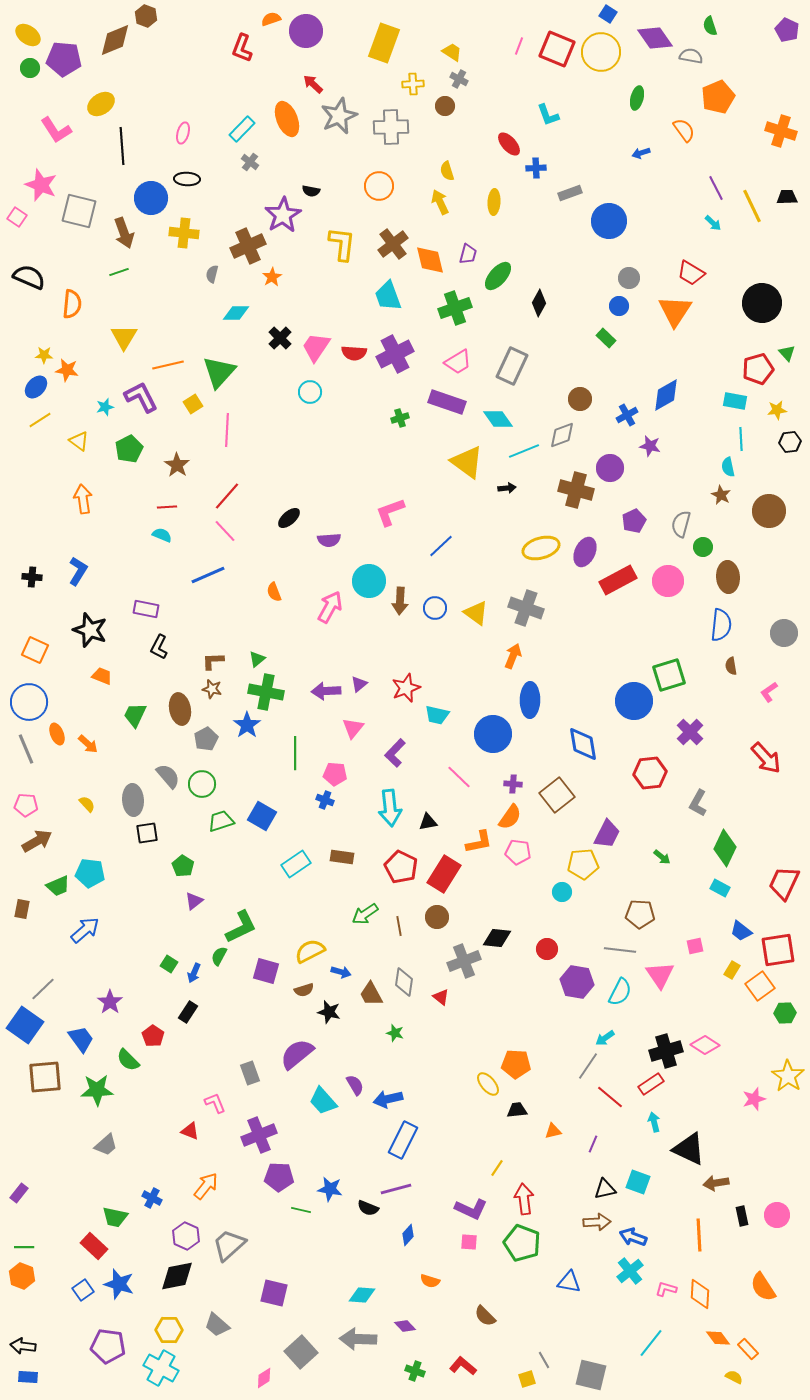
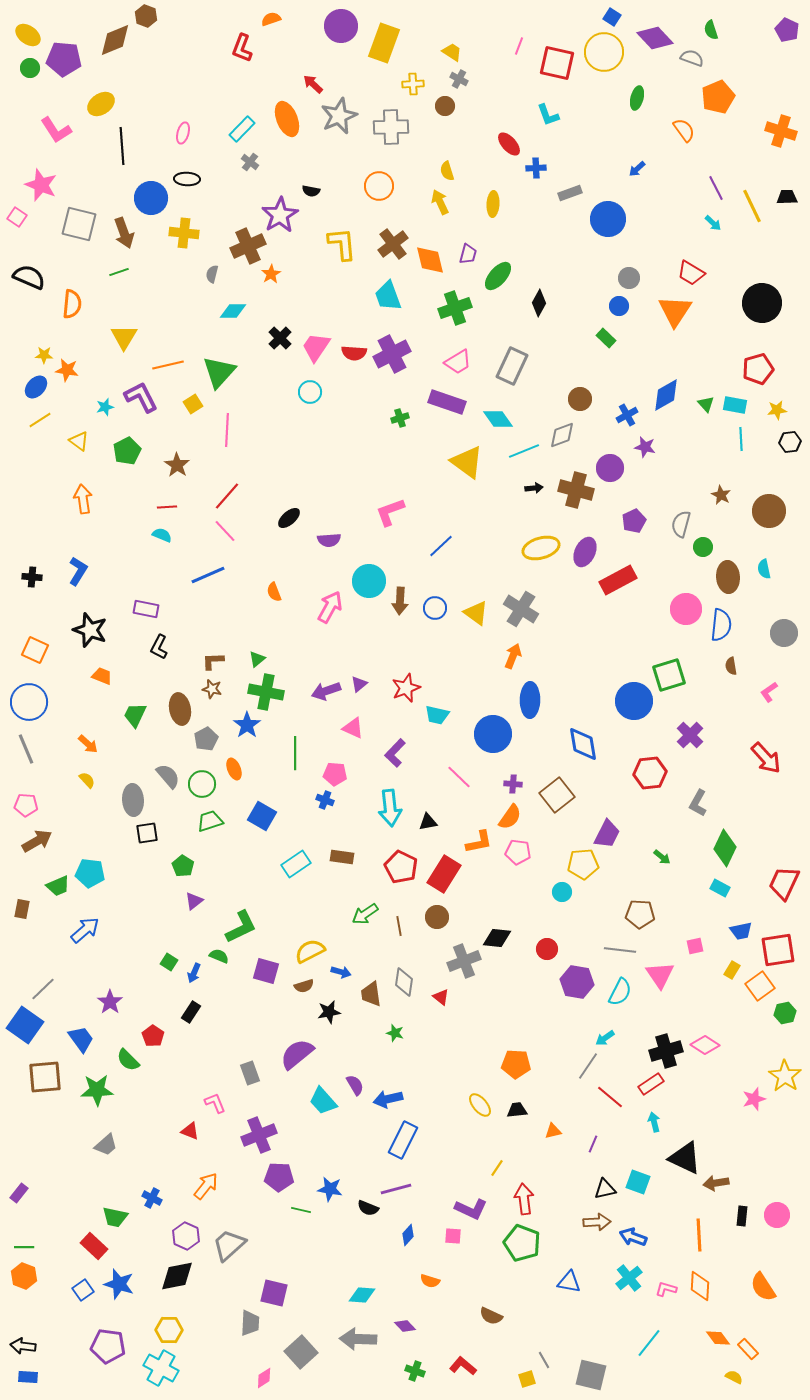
blue square at (608, 14): moved 4 px right, 3 px down
green semicircle at (710, 26): moved 1 px right, 4 px down
purple circle at (306, 31): moved 35 px right, 5 px up
purple diamond at (655, 38): rotated 9 degrees counterclockwise
red square at (557, 49): moved 14 px down; rotated 9 degrees counterclockwise
yellow circle at (601, 52): moved 3 px right
gray semicircle at (691, 56): moved 1 px right, 2 px down; rotated 10 degrees clockwise
blue arrow at (641, 153): moved 4 px left, 16 px down; rotated 24 degrees counterclockwise
yellow ellipse at (494, 202): moved 1 px left, 2 px down
gray square at (79, 211): moved 13 px down
purple star at (283, 215): moved 3 px left
blue circle at (609, 221): moved 1 px left, 2 px up
yellow L-shape at (342, 244): rotated 12 degrees counterclockwise
orange star at (272, 277): moved 1 px left, 3 px up
cyan diamond at (236, 313): moved 3 px left, 2 px up
green triangle at (787, 353): moved 81 px left, 51 px down
purple cross at (395, 354): moved 3 px left
cyan rectangle at (735, 401): moved 4 px down
purple star at (650, 446): moved 5 px left, 1 px down
green pentagon at (129, 449): moved 2 px left, 2 px down
cyan semicircle at (728, 467): moved 36 px right, 102 px down
black arrow at (507, 488): moved 27 px right
pink circle at (668, 581): moved 18 px right, 28 px down
gray cross at (526, 608): moved 5 px left, 1 px down; rotated 12 degrees clockwise
purple arrow at (326, 691): rotated 16 degrees counterclockwise
pink triangle at (353, 728): rotated 45 degrees counterclockwise
purple cross at (690, 732): moved 3 px down
orange ellipse at (57, 734): moved 177 px right, 35 px down
yellow semicircle at (87, 804): moved 24 px up
green trapezoid at (221, 821): moved 11 px left
blue trapezoid at (741, 931): rotated 50 degrees counterclockwise
green semicircle at (219, 956): rotated 84 degrees clockwise
green square at (169, 964): moved 2 px up
brown semicircle at (304, 990): moved 4 px up
brown trapezoid at (371, 994): rotated 20 degrees clockwise
black rectangle at (188, 1012): moved 3 px right
black star at (329, 1012): rotated 25 degrees counterclockwise
green hexagon at (785, 1013): rotated 10 degrees counterclockwise
yellow star at (788, 1076): moved 3 px left
yellow ellipse at (488, 1084): moved 8 px left, 21 px down
black triangle at (689, 1149): moved 4 px left, 9 px down
black rectangle at (742, 1216): rotated 18 degrees clockwise
pink square at (469, 1242): moved 16 px left, 6 px up
cyan cross at (630, 1271): moved 1 px left, 7 px down
orange hexagon at (22, 1276): moved 2 px right
orange diamond at (700, 1294): moved 8 px up
brown semicircle at (485, 1316): moved 6 px right; rotated 20 degrees counterclockwise
gray trapezoid at (217, 1325): moved 33 px right, 2 px up; rotated 128 degrees counterclockwise
cyan line at (651, 1343): moved 2 px left
